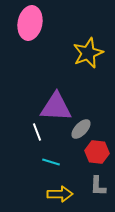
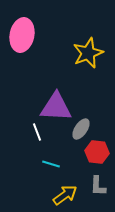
pink ellipse: moved 8 px left, 12 px down
gray ellipse: rotated 10 degrees counterclockwise
cyan line: moved 2 px down
yellow arrow: moved 5 px right, 1 px down; rotated 35 degrees counterclockwise
